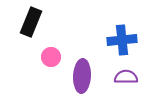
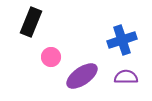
blue cross: rotated 12 degrees counterclockwise
purple ellipse: rotated 52 degrees clockwise
